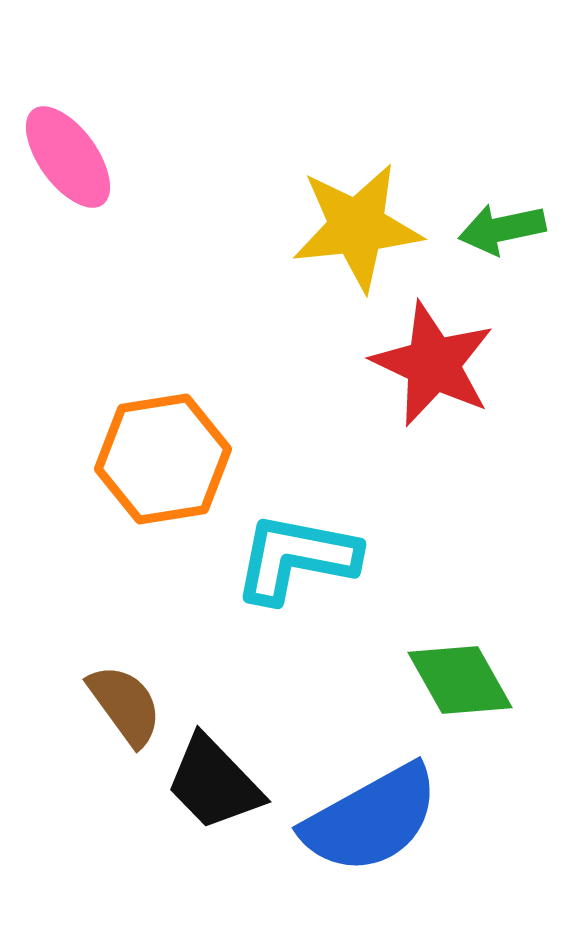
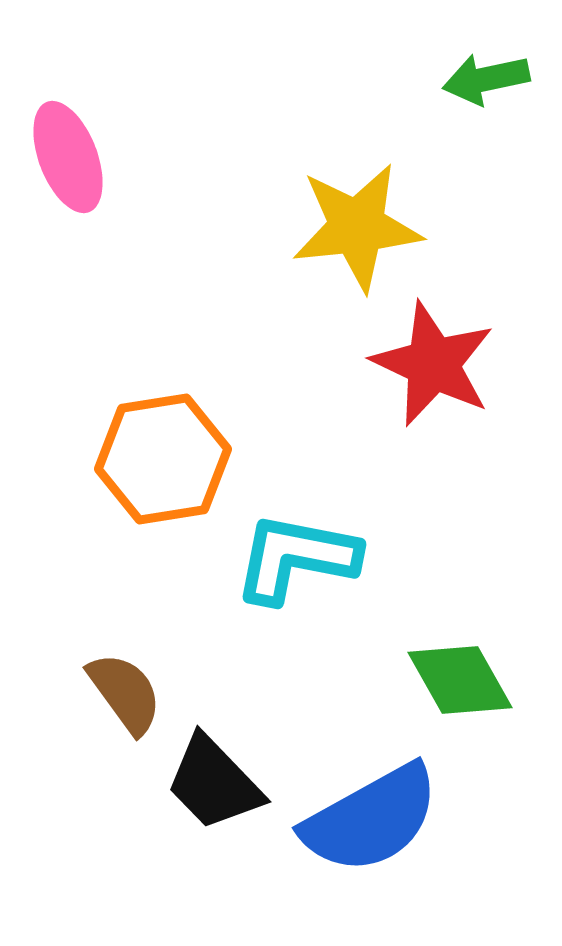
pink ellipse: rotated 15 degrees clockwise
green arrow: moved 16 px left, 150 px up
brown semicircle: moved 12 px up
